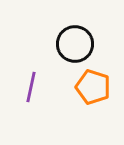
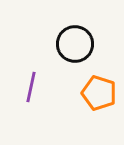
orange pentagon: moved 6 px right, 6 px down
